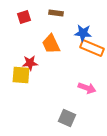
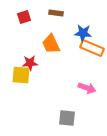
gray square: rotated 18 degrees counterclockwise
